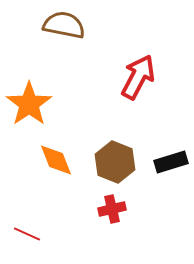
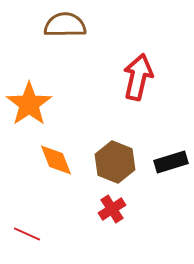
brown semicircle: moved 1 px right; rotated 12 degrees counterclockwise
red arrow: rotated 15 degrees counterclockwise
red cross: rotated 20 degrees counterclockwise
